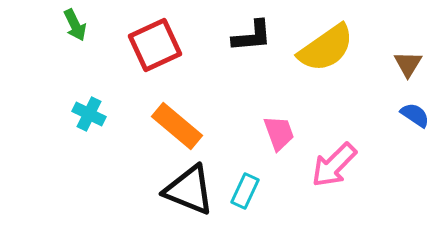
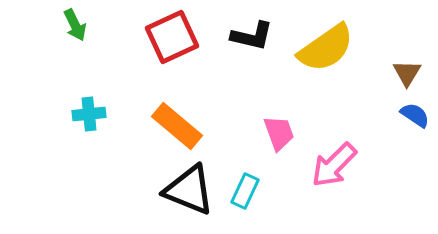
black L-shape: rotated 18 degrees clockwise
red square: moved 17 px right, 8 px up
brown triangle: moved 1 px left, 9 px down
cyan cross: rotated 32 degrees counterclockwise
